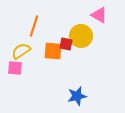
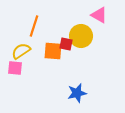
blue star: moved 3 px up
